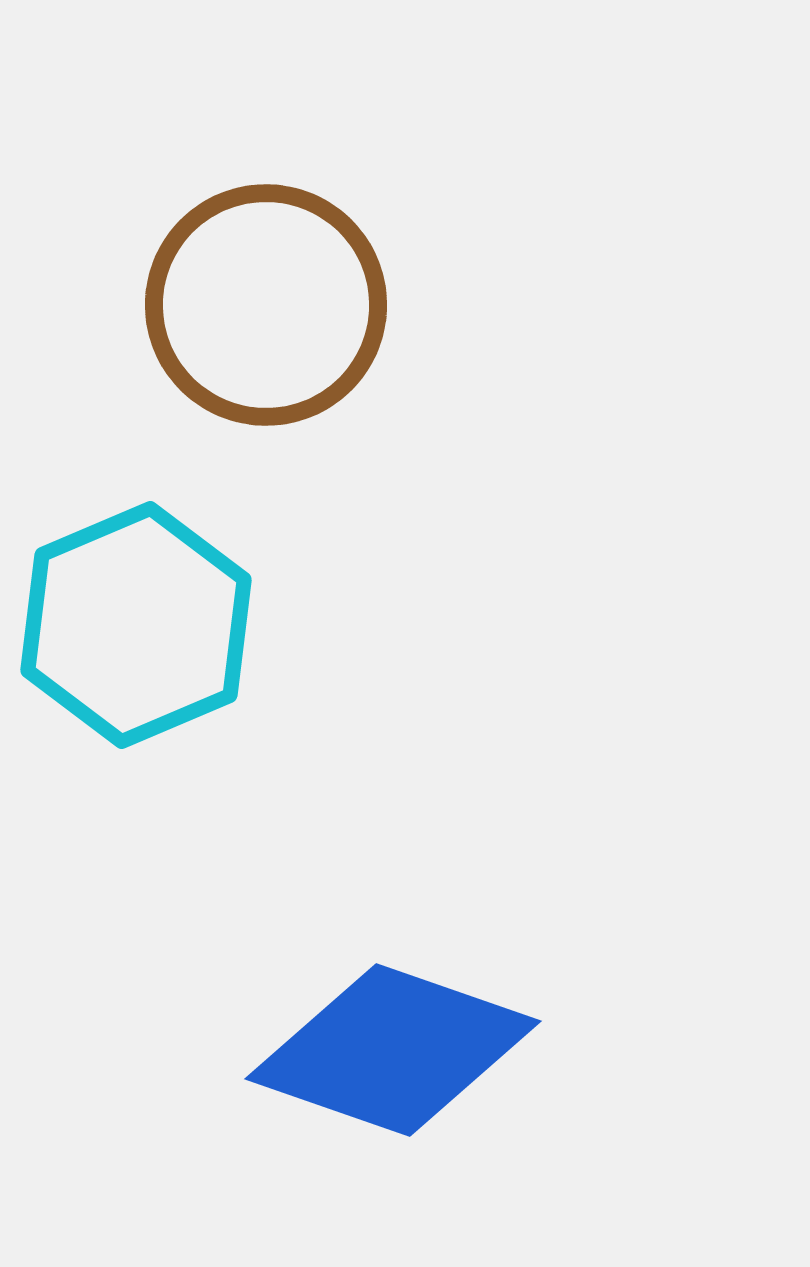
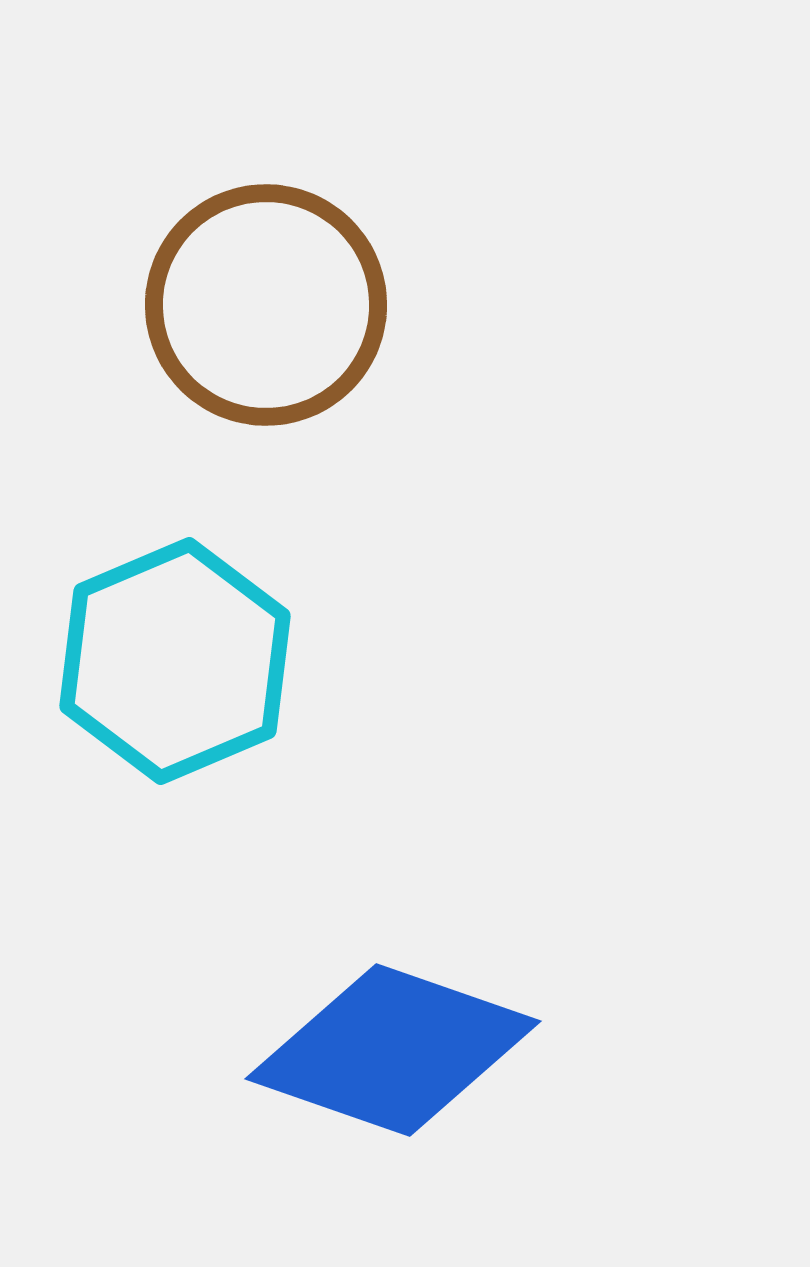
cyan hexagon: moved 39 px right, 36 px down
